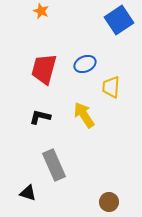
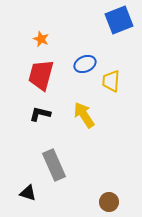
orange star: moved 28 px down
blue square: rotated 12 degrees clockwise
red trapezoid: moved 3 px left, 6 px down
yellow trapezoid: moved 6 px up
black L-shape: moved 3 px up
